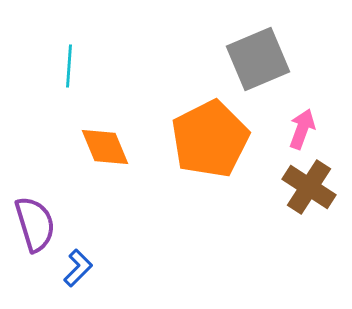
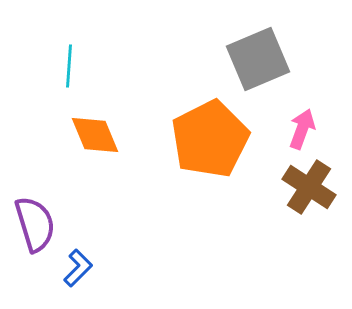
orange diamond: moved 10 px left, 12 px up
